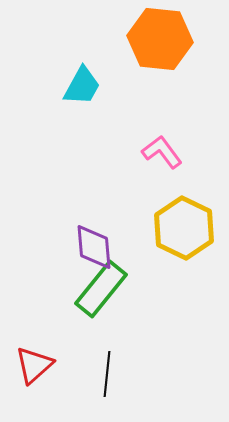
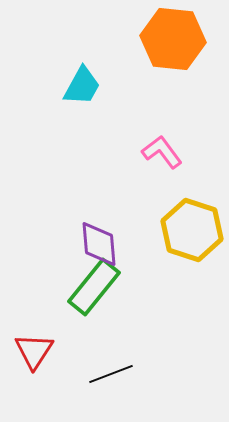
orange hexagon: moved 13 px right
yellow hexagon: moved 8 px right, 2 px down; rotated 8 degrees counterclockwise
purple diamond: moved 5 px right, 3 px up
green rectangle: moved 7 px left, 2 px up
red triangle: moved 14 px up; rotated 15 degrees counterclockwise
black line: moved 4 px right; rotated 63 degrees clockwise
